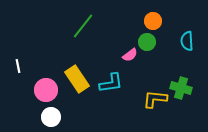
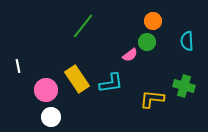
green cross: moved 3 px right, 2 px up
yellow L-shape: moved 3 px left
